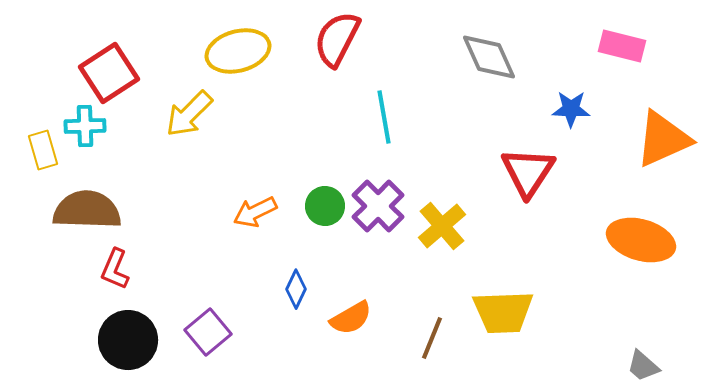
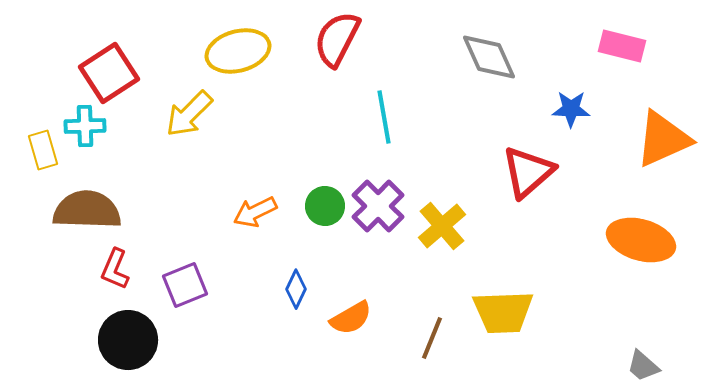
red triangle: rotated 16 degrees clockwise
purple square: moved 23 px left, 47 px up; rotated 18 degrees clockwise
